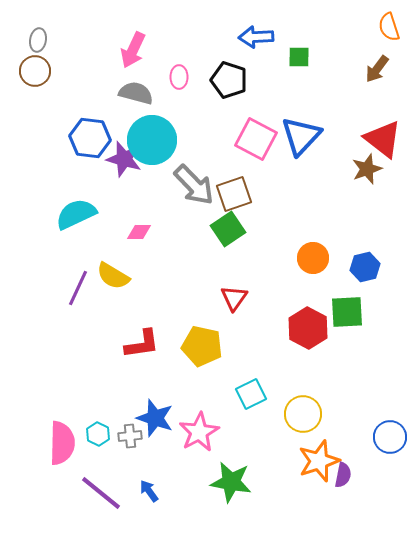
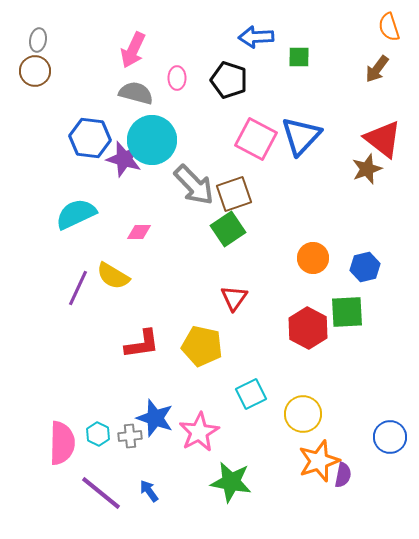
pink ellipse at (179, 77): moved 2 px left, 1 px down
